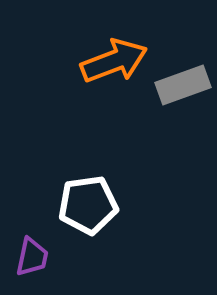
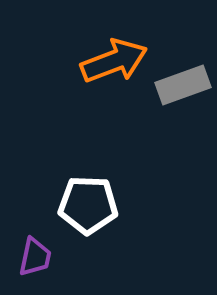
white pentagon: rotated 10 degrees clockwise
purple trapezoid: moved 3 px right
